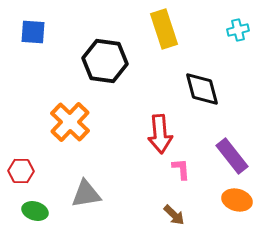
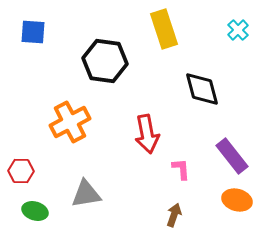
cyan cross: rotated 30 degrees counterclockwise
orange cross: rotated 18 degrees clockwise
red arrow: moved 13 px left; rotated 6 degrees counterclockwise
brown arrow: rotated 115 degrees counterclockwise
